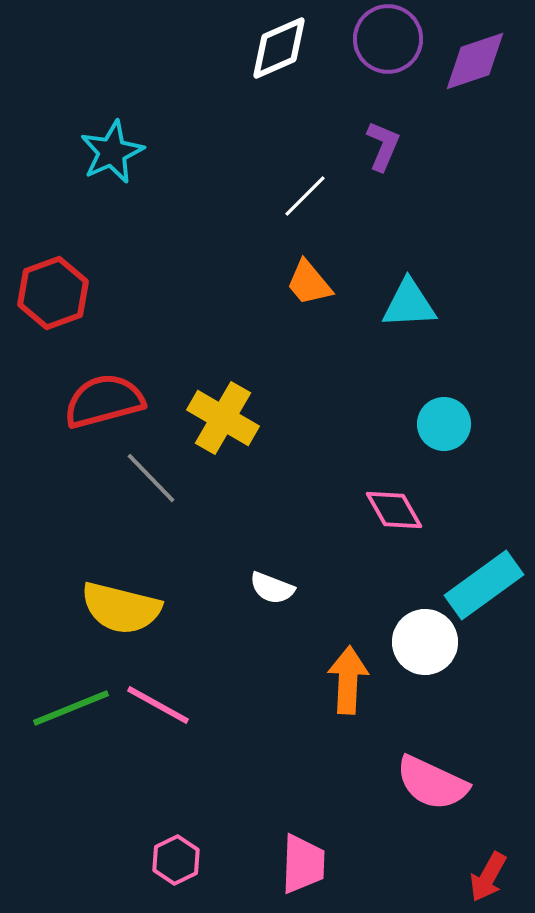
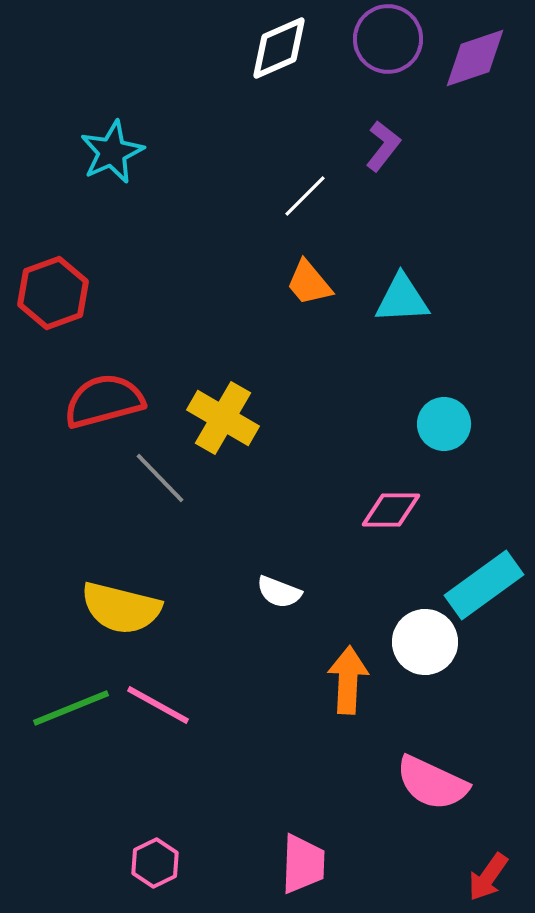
purple diamond: moved 3 px up
purple L-shape: rotated 15 degrees clockwise
cyan triangle: moved 7 px left, 5 px up
gray line: moved 9 px right
pink diamond: moved 3 px left; rotated 60 degrees counterclockwise
white semicircle: moved 7 px right, 4 px down
pink hexagon: moved 21 px left, 3 px down
red arrow: rotated 6 degrees clockwise
